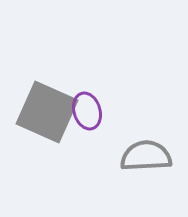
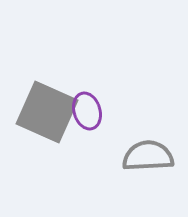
gray semicircle: moved 2 px right
